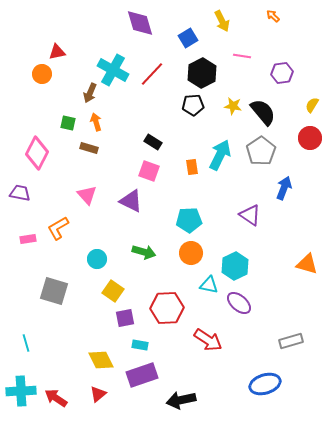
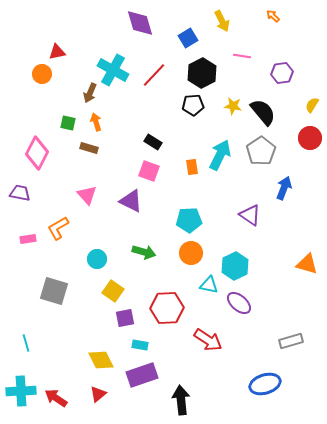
red line at (152, 74): moved 2 px right, 1 px down
black arrow at (181, 400): rotated 96 degrees clockwise
